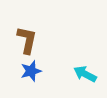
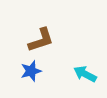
brown L-shape: moved 14 px right; rotated 60 degrees clockwise
